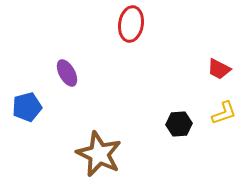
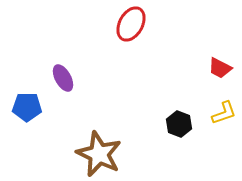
red ellipse: rotated 20 degrees clockwise
red trapezoid: moved 1 px right, 1 px up
purple ellipse: moved 4 px left, 5 px down
blue pentagon: rotated 16 degrees clockwise
black hexagon: rotated 25 degrees clockwise
